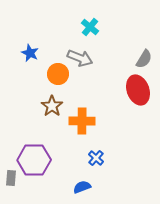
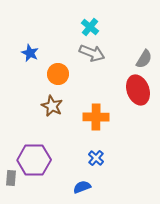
gray arrow: moved 12 px right, 5 px up
brown star: rotated 10 degrees counterclockwise
orange cross: moved 14 px right, 4 px up
